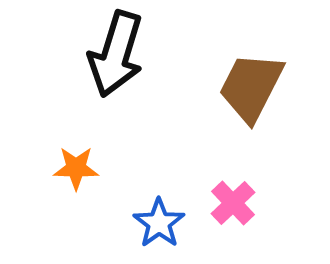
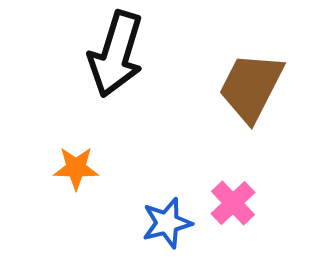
blue star: moved 8 px right; rotated 21 degrees clockwise
